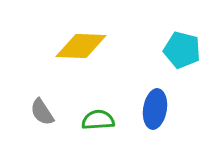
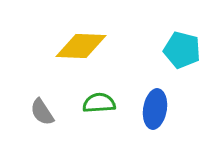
green semicircle: moved 1 px right, 17 px up
